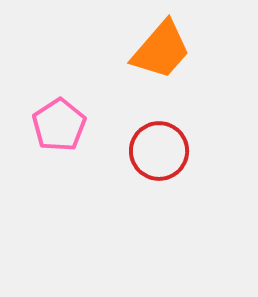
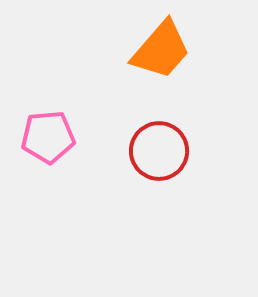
pink pentagon: moved 11 px left, 12 px down; rotated 28 degrees clockwise
